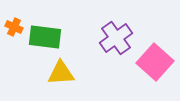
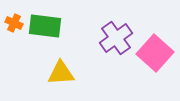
orange cross: moved 4 px up
green rectangle: moved 11 px up
pink square: moved 9 px up
